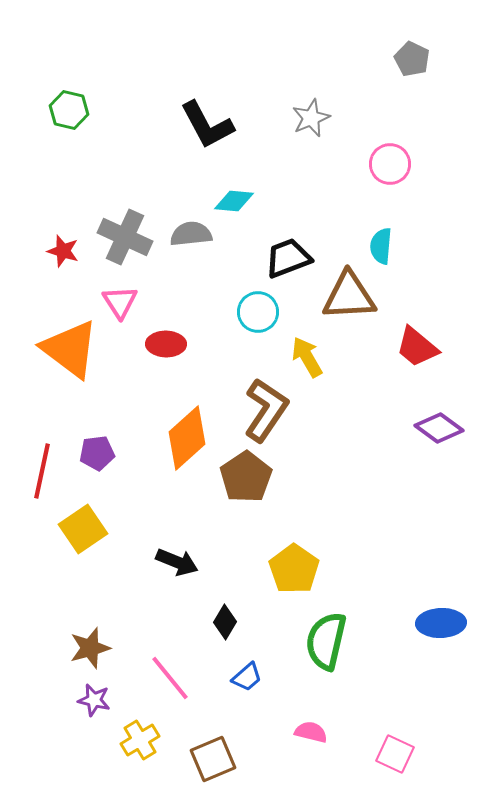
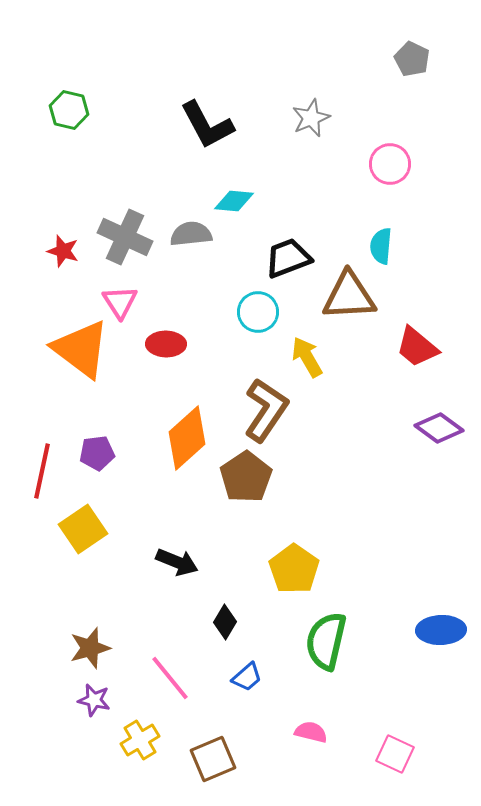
orange triangle: moved 11 px right
blue ellipse: moved 7 px down
